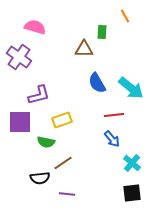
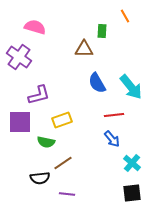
green rectangle: moved 1 px up
cyan arrow: moved 1 px up; rotated 12 degrees clockwise
